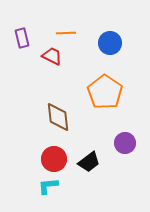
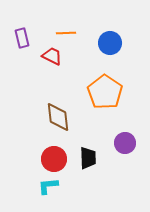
black trapezoid: moved 1 px left, 4 px up; rotated 55 degrees counterclockwise
